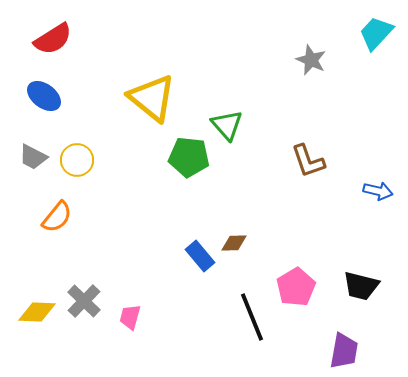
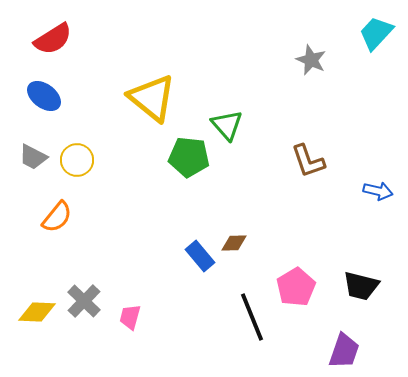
purple trapezoid: rotated 9 degrees clockwise
